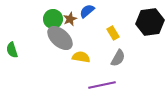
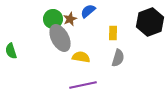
blue semicircle: moved 1 px right
black hexagon: rotated 12 degrees counterclockwise
yellow rectangle: rotated 32 degrees clockwise
gray ellipse: rotated 20 degrees clockwise
green semicircle: moved 1 px left, 1 px down
gray semicircle: rotated 12 degrees counterclockwise
purple line: moved 19 px left
